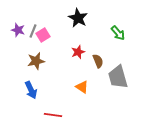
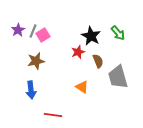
black star: moved 13 px right, 18 px down
purple star: rotated 24 degrees clockwise
blue arrow: rotated 18 degrees clockwise
